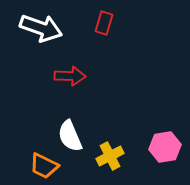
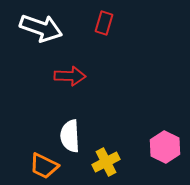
white semicircle: rotated 20 degrees clockwise
pink hexagon: rotated 24 degrees counterclockwise
yellow cross: moved 4 px left, 6 px down
